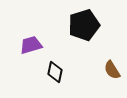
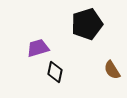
black pentagon: moved 3 px right, 1 px up
purple trapezoid: moved 7 px right, 3 px down
